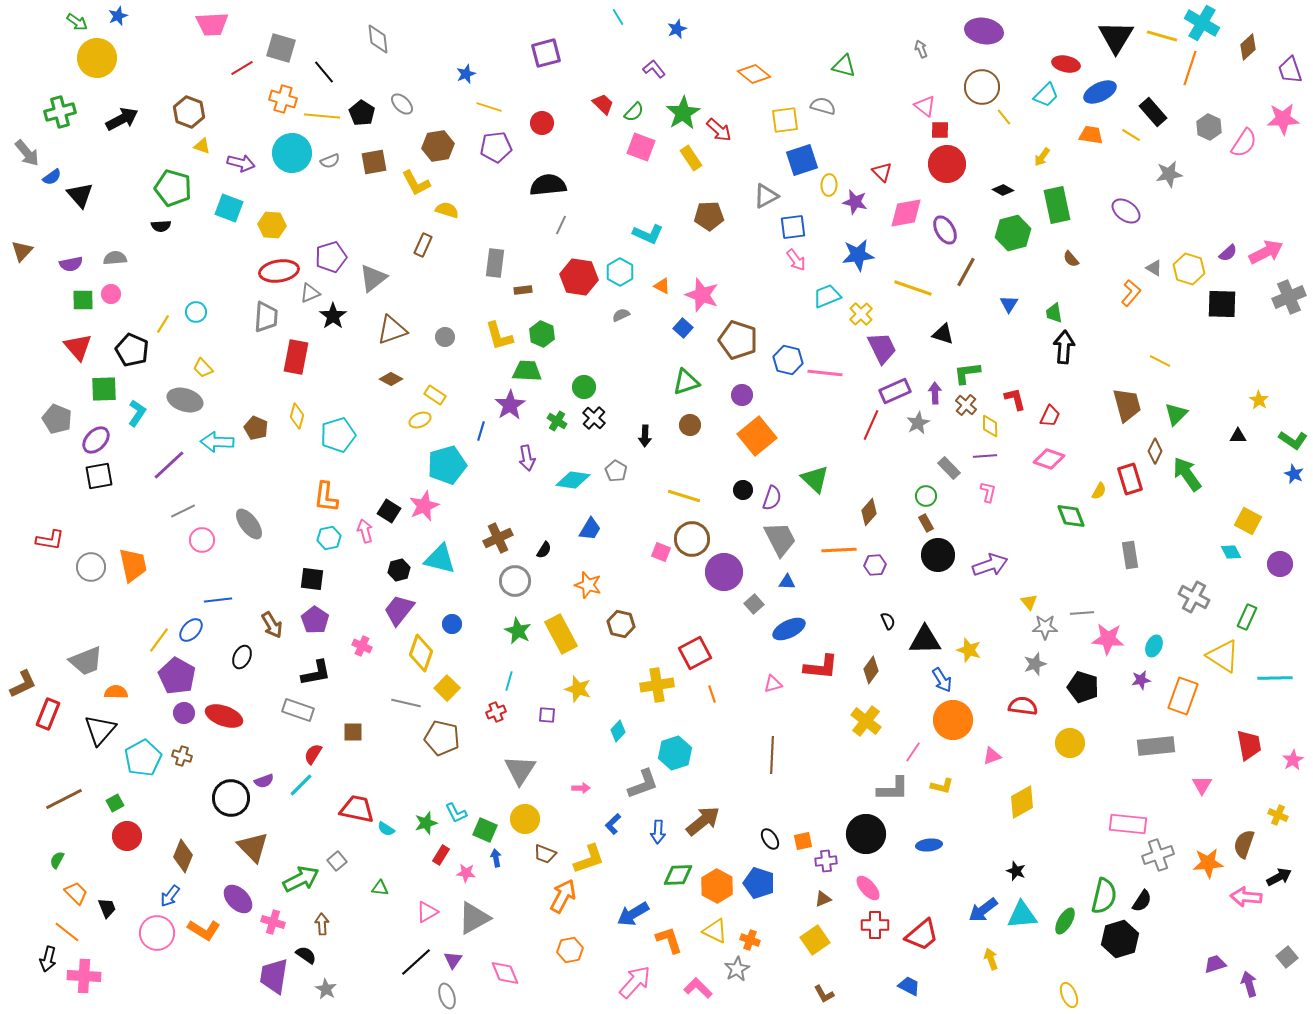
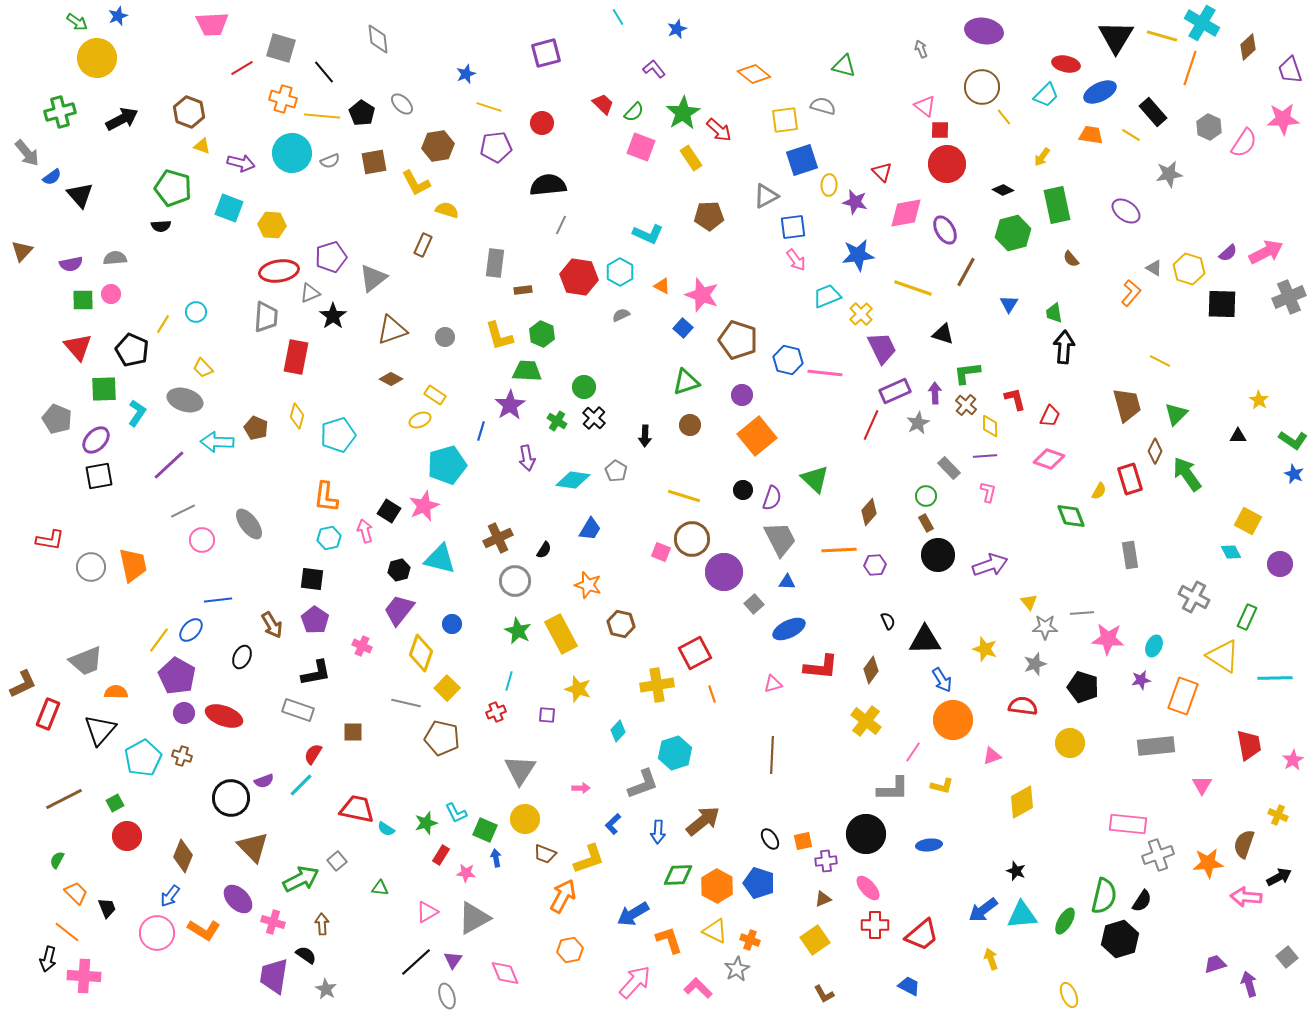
yellow star at (969, 650): moved 16 px right, 1 px up
